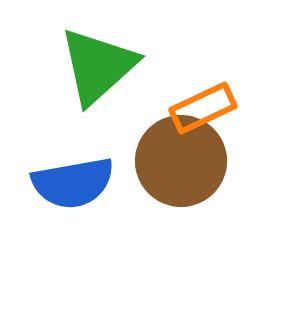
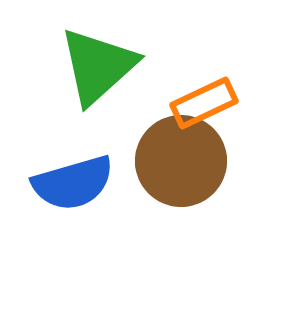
orange rectangle: moved 1 px right, 5 px up
blue semicircle: rotated 6 degrees counterclockwise
